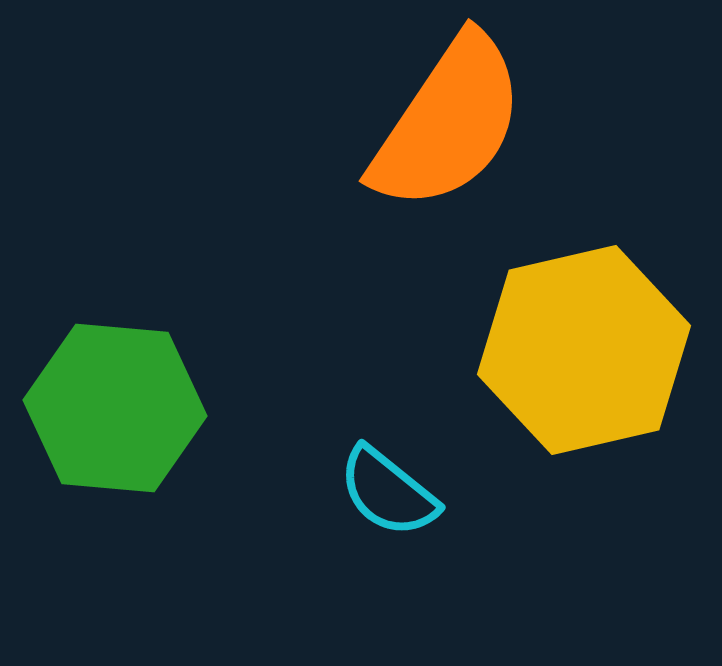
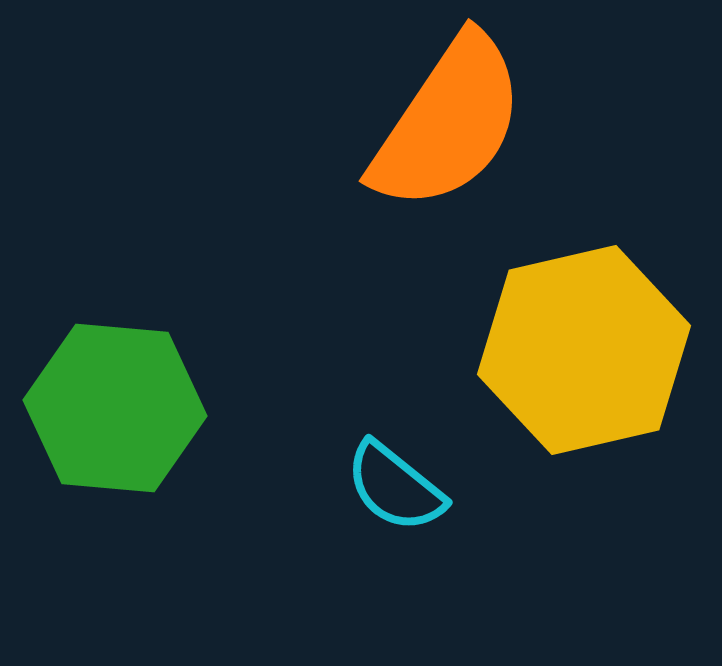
cyan semicircle: moved 7 px right, 5 px up
